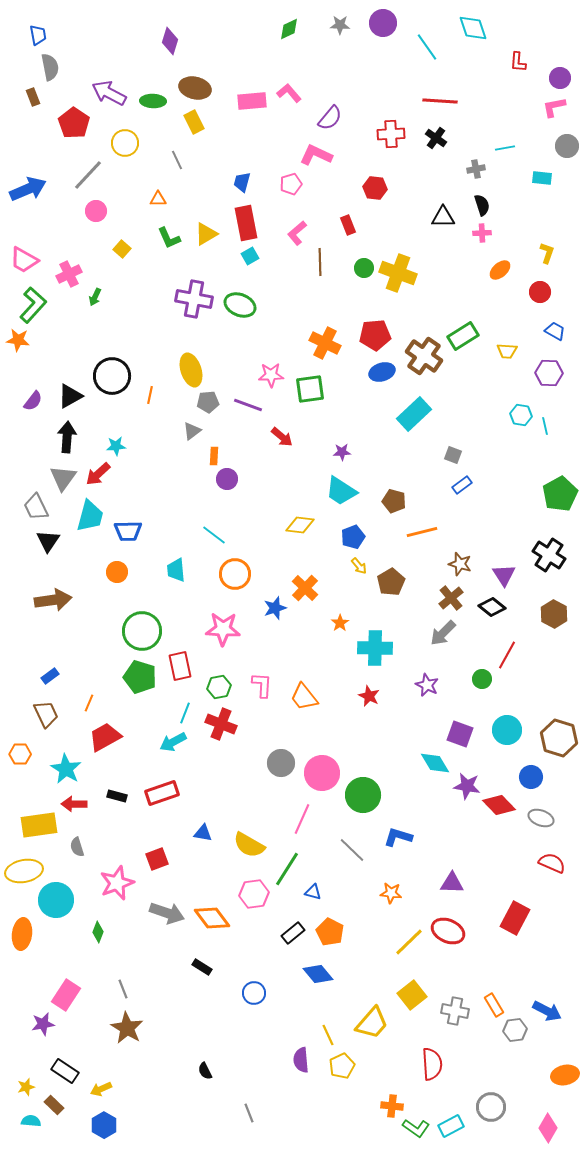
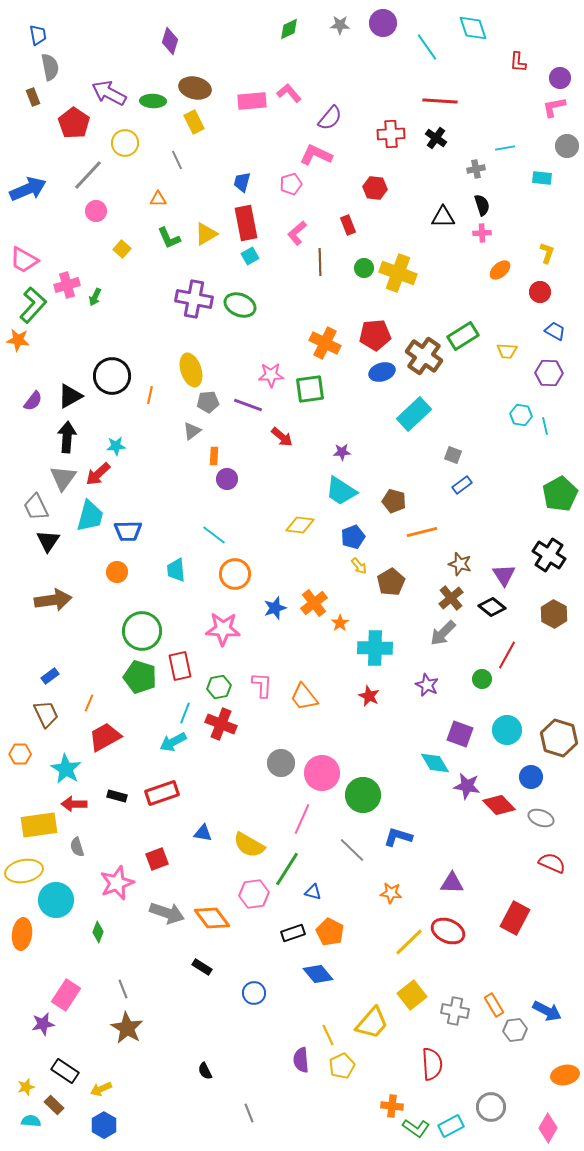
pink cross at (69, 274): moved 2 px left, 11 px down; rotated 10 degrees clockwise
orange cross at (305, 588): moved 9 px right, 15 px down; rotated 8 degrees clockwise
black rectangle at (293, 933): rotated 20 degrees clockwise
